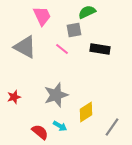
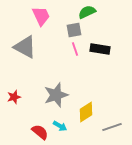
pink trapezoid: moved 1 px left
pink line: moved 13 px right; rotated 32 degrees clockwise
gray line: rotated 36 degrees clockwise
